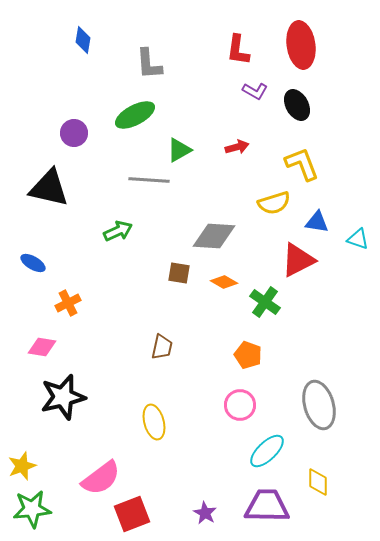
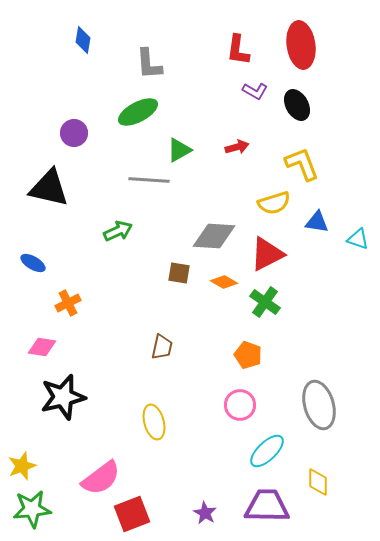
green ellipse: moved 3 px right, 3 px up
red triangle: moved 31 px left, 6 px up
